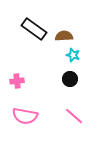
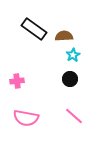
cyan star: rotated 24 degrees clockwise
pink semicircle: moved 1 px right, 2 px down
